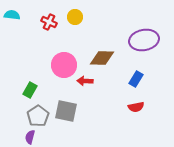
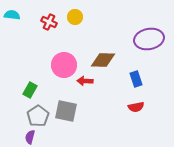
purple ellipse: moved 5 px right, 1 px up
brown diamond: moved 1 px right, 2 px down
blue rectangle: rotated 49 degrees counterclockwise
